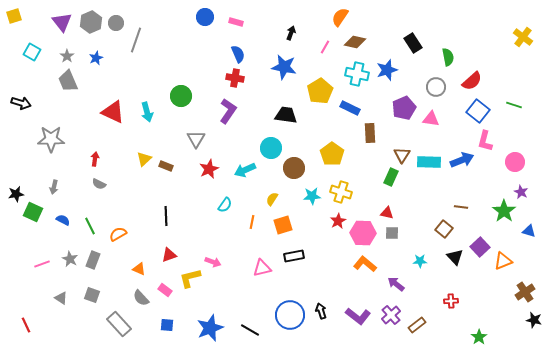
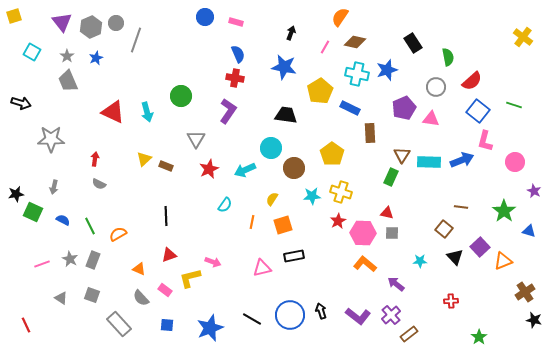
gray hexagon at (91, 22): moved 5 px down
purple star at (521, 192): moved 13 px right, 1 px up
brown rectangle at (417, 325): moved 8 px left, 9 px down
black line at (250, 330): moved 2 px right, 11 px up
